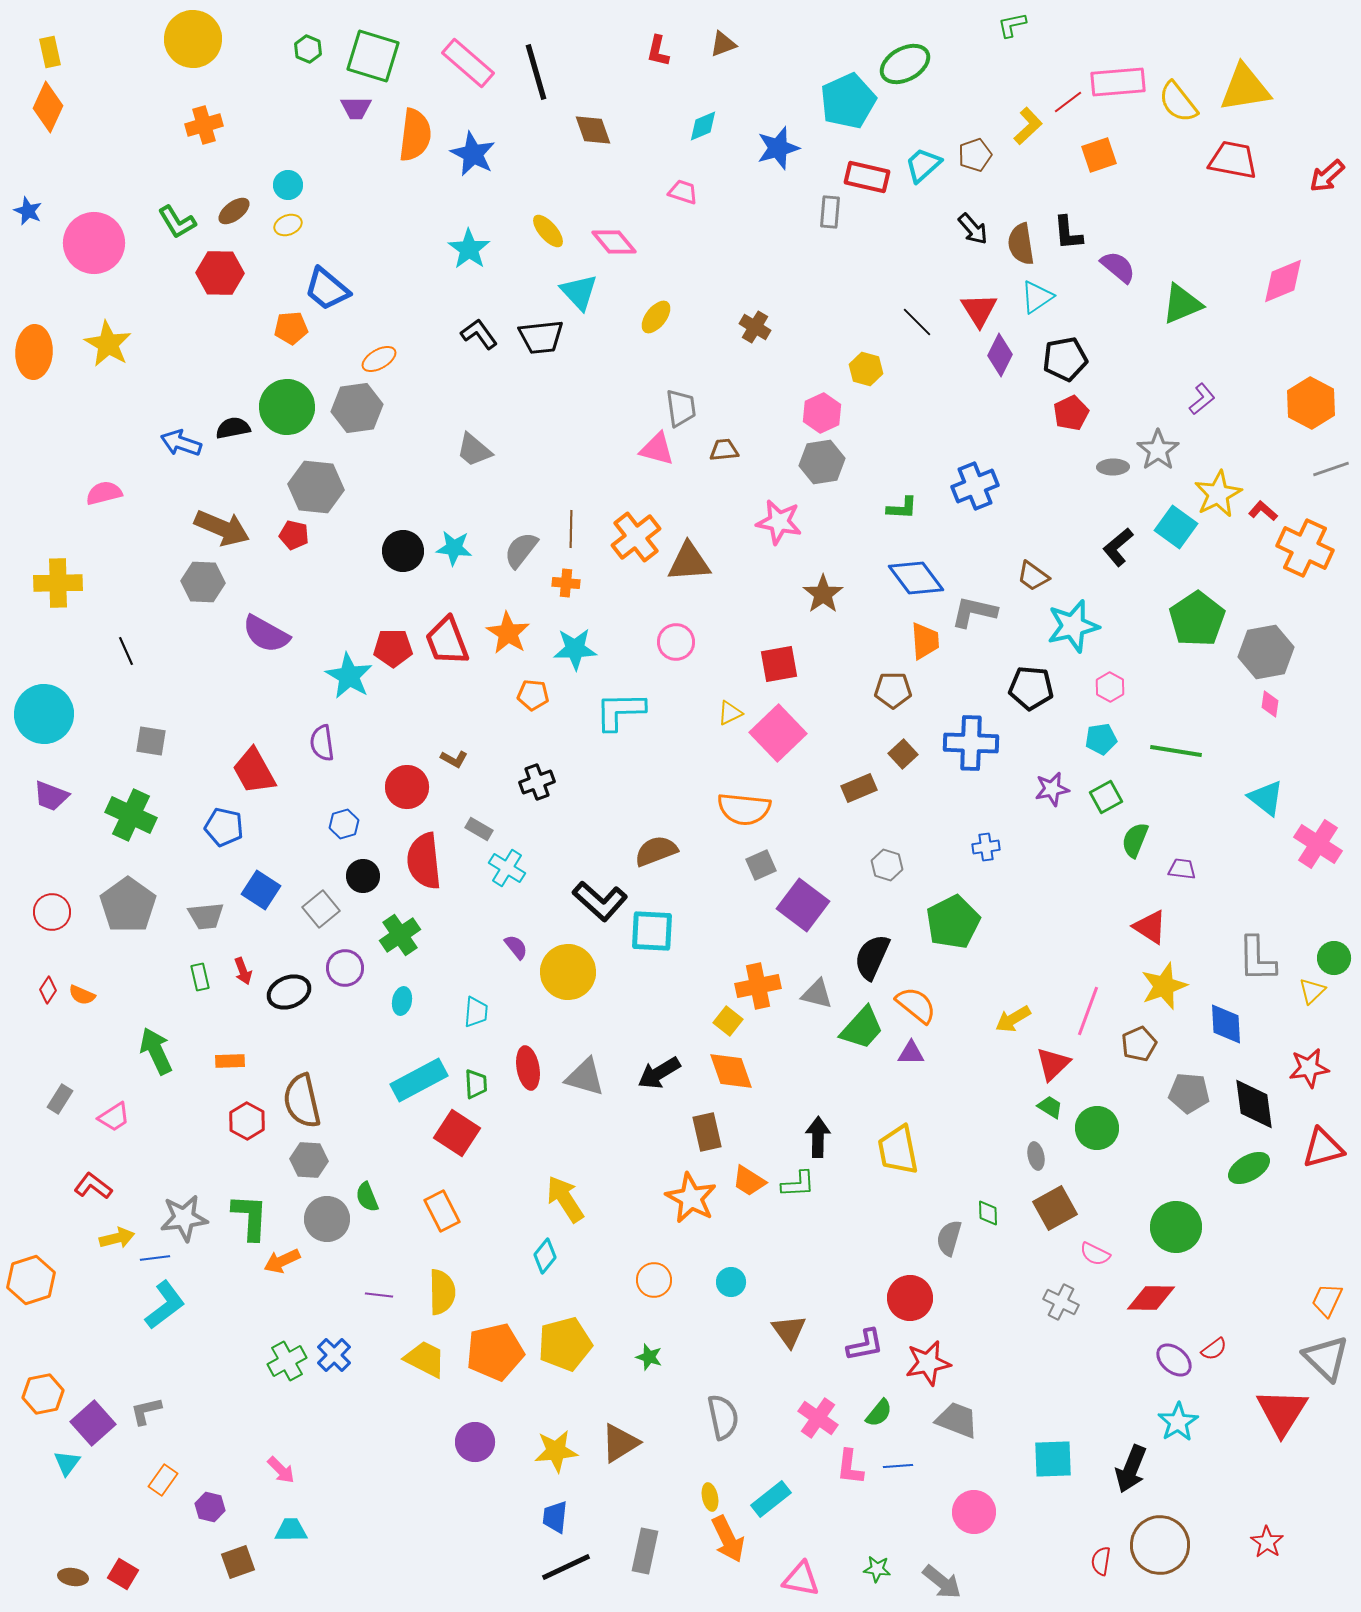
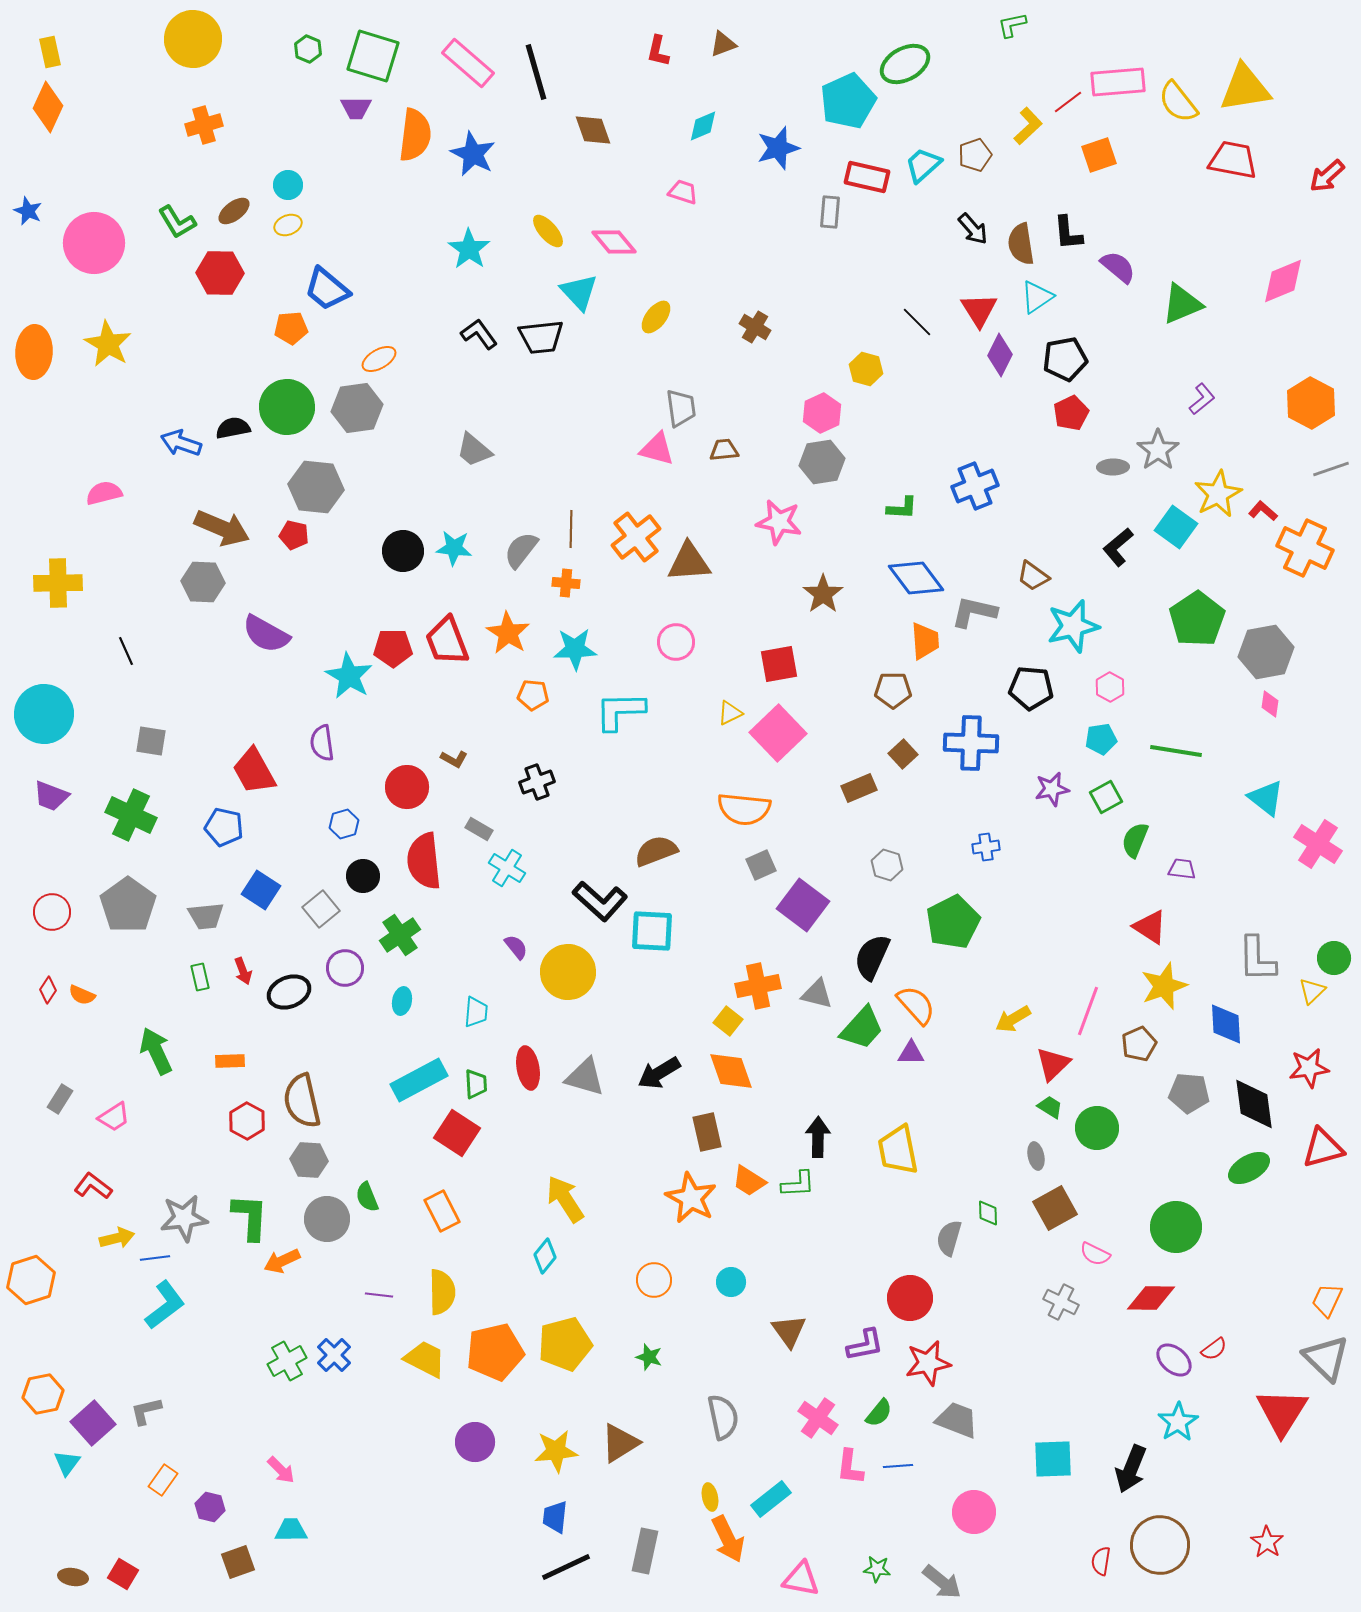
orange semicircle at (916, 1005): rotated 9 degrees clockwise
